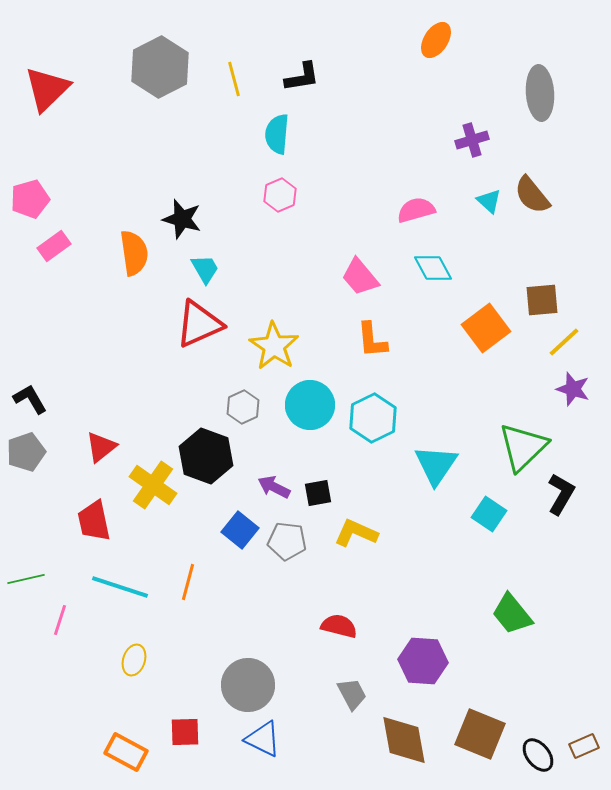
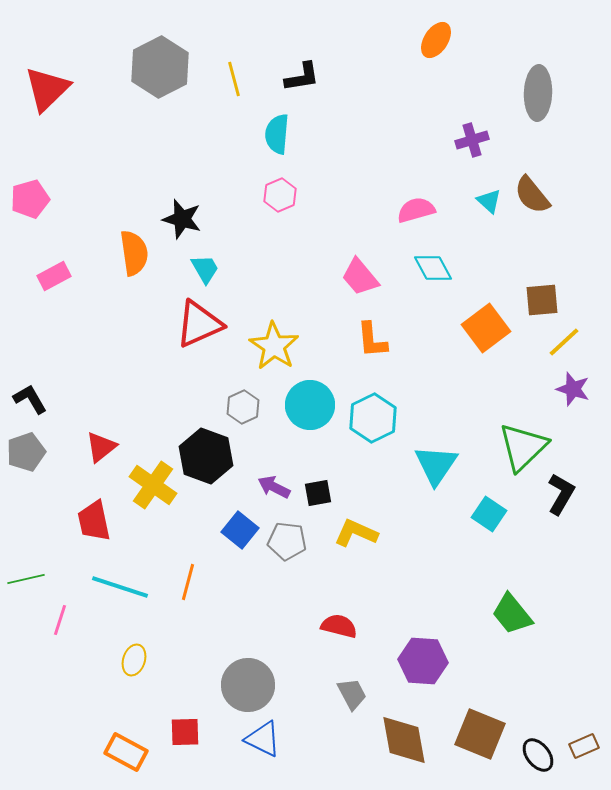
gray ellipse at (540, 93): moved 2 px left; rotated 6 degrees clockwise
pink rectangle at (54, 246): moved 30 px down; rotated 8 degrees clockwise
